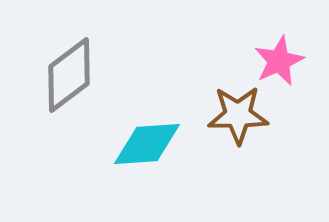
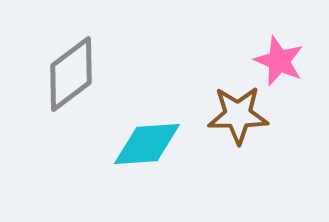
pink star: rotated 24 degrees counterclockwise
gray diamond: moved 2 px right, 1 px up
